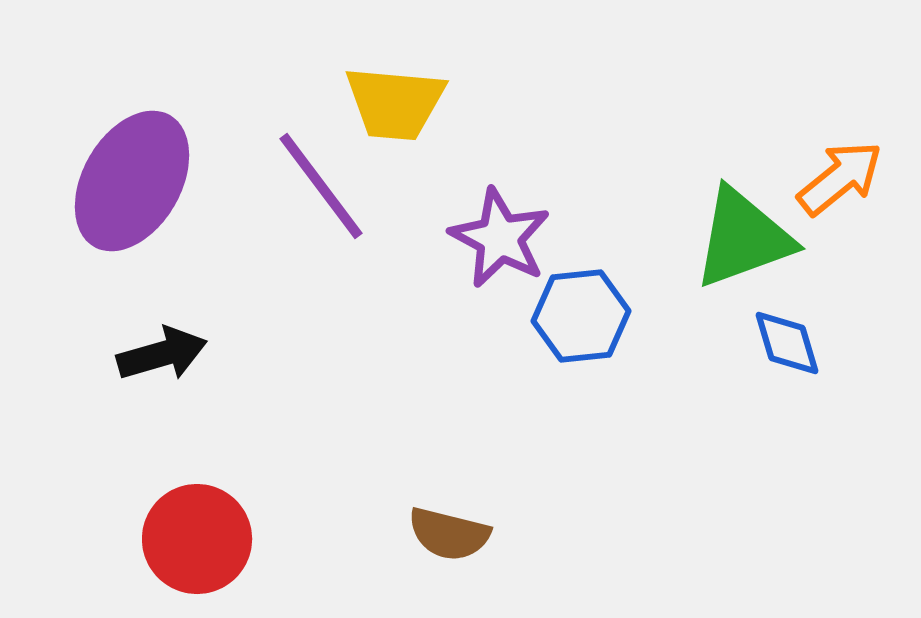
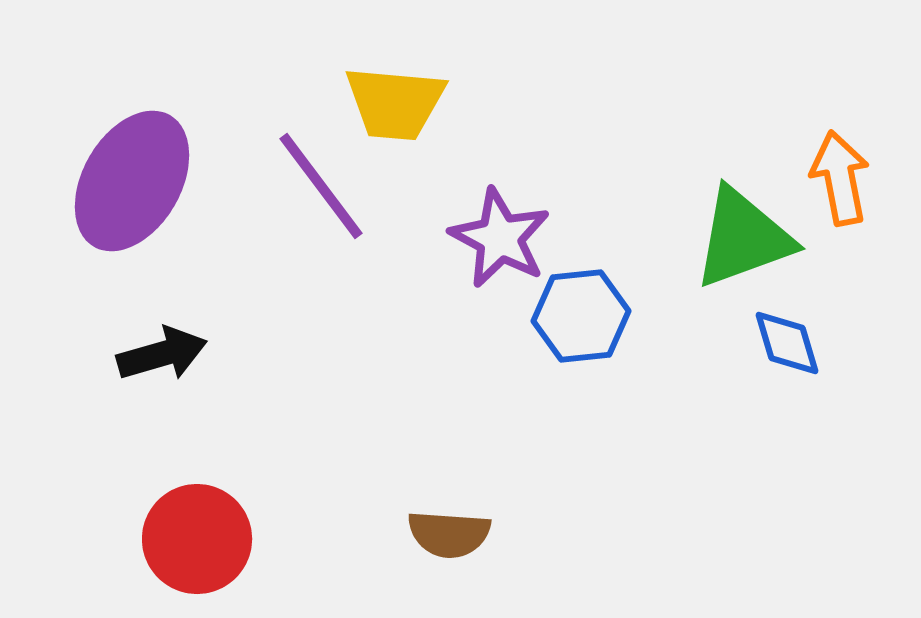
orange arrow: rotated 62 degrees counterclockwise
brown semicircle: rotated 10 degrees counterclockwise
